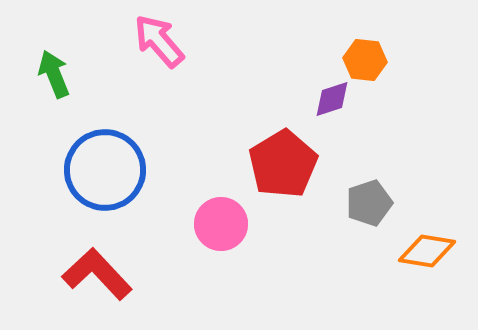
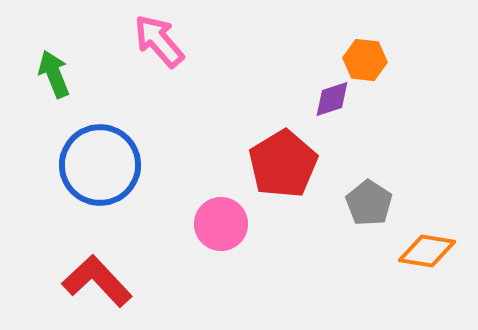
blue circle: moved 5 px left, 5 px up
gray pentagon: rotated 21 degrees counterclockwise
red L-shape: moved 7 px down
